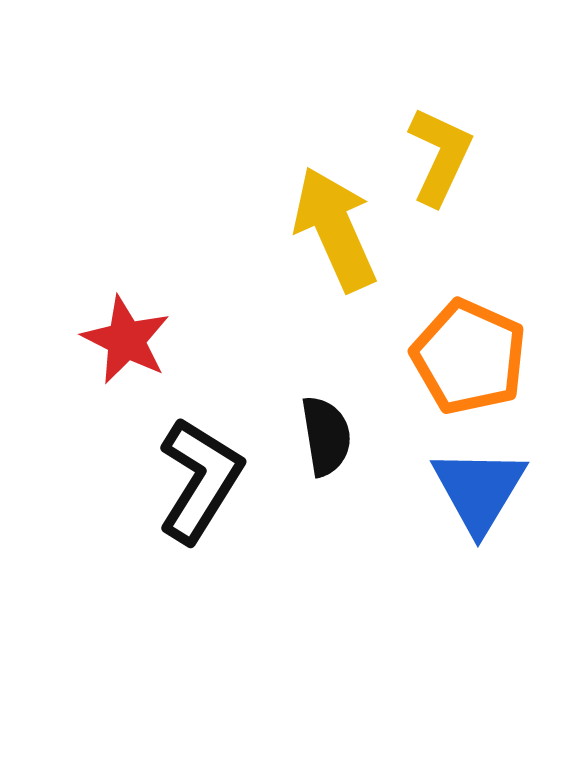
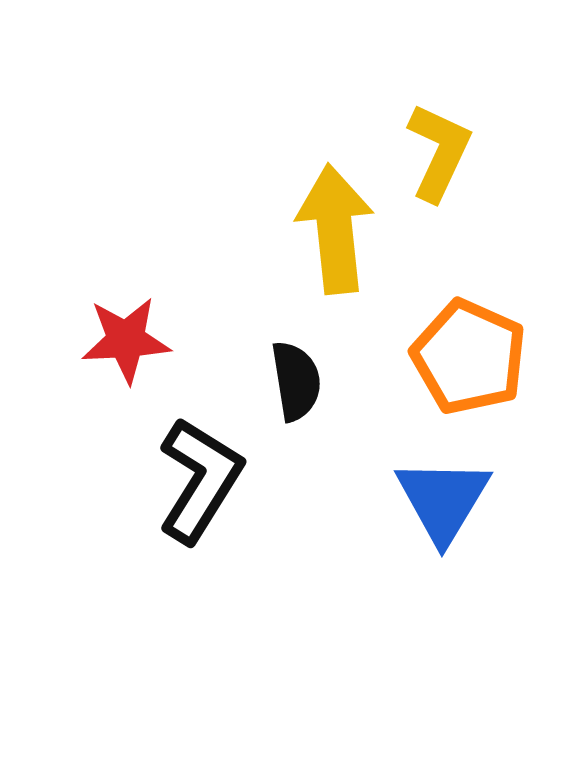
yellow L-shape: moved 1 px left, 4 px up
yellow arrow: rotated 18 degrees clockwise
red star: rotated 30 degrees counterclockwise
black semicircle: moved 30 px left, 55 px up
blue triangle: moved 36 px left, 10 px down
